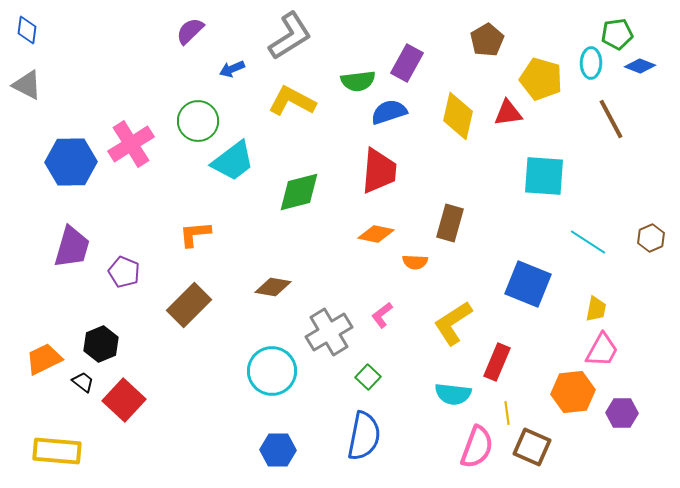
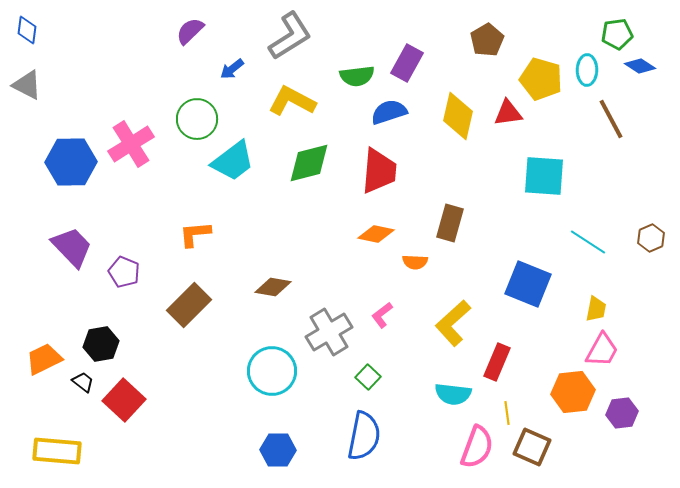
cyan ellipse at (591, 63): moved 4 px left, 7 px down
blue diamond at (640, 66): rotated 12 degrees clockwise
blue arrow at (232, 69): rotated 15 degrees counterclockwise
green semicircle at (358, 81): moved 1 px left, 5 px up
green circle at (198, 121): moved 1 px left, 2 px up
green diamond at (299, 192): moved 10 px right, 29 px up
purple trapezoid at (72, 247): rotated 60 degrees counterclockwise
yellow L-shape at (453, 323): rotated 9 degrees counterclockwise
black hexagon at (101, 344): rotated 12 degrees clockwise
purple hexagon at (622, 413): rotated 8 degrees counterclockwise
